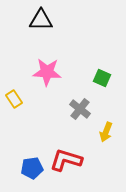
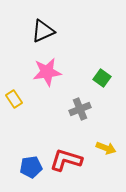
black triangle: moved 2 px right, 11 px down; rotated 25 degrees counterclockwise
pink star: rotated 12 degrees counterclockwise
green square: rotated 12 degrees clockwise
gray cross: rotated 30 degrees clockwise
yellow arrow: moved 16 px down; rotated 90 degrees counterclockwise
blue pentagon: moved 1 px left, 1 px up
